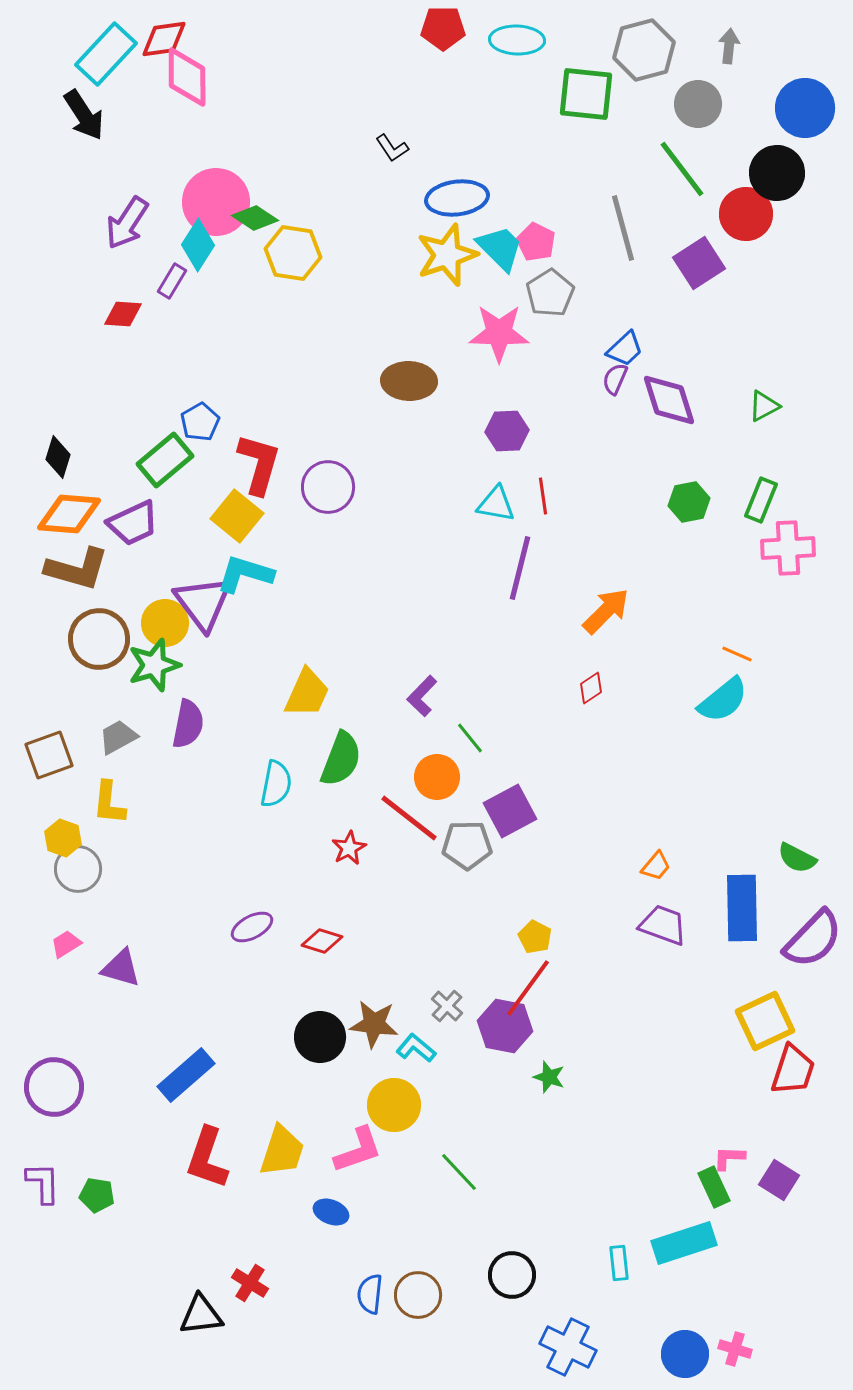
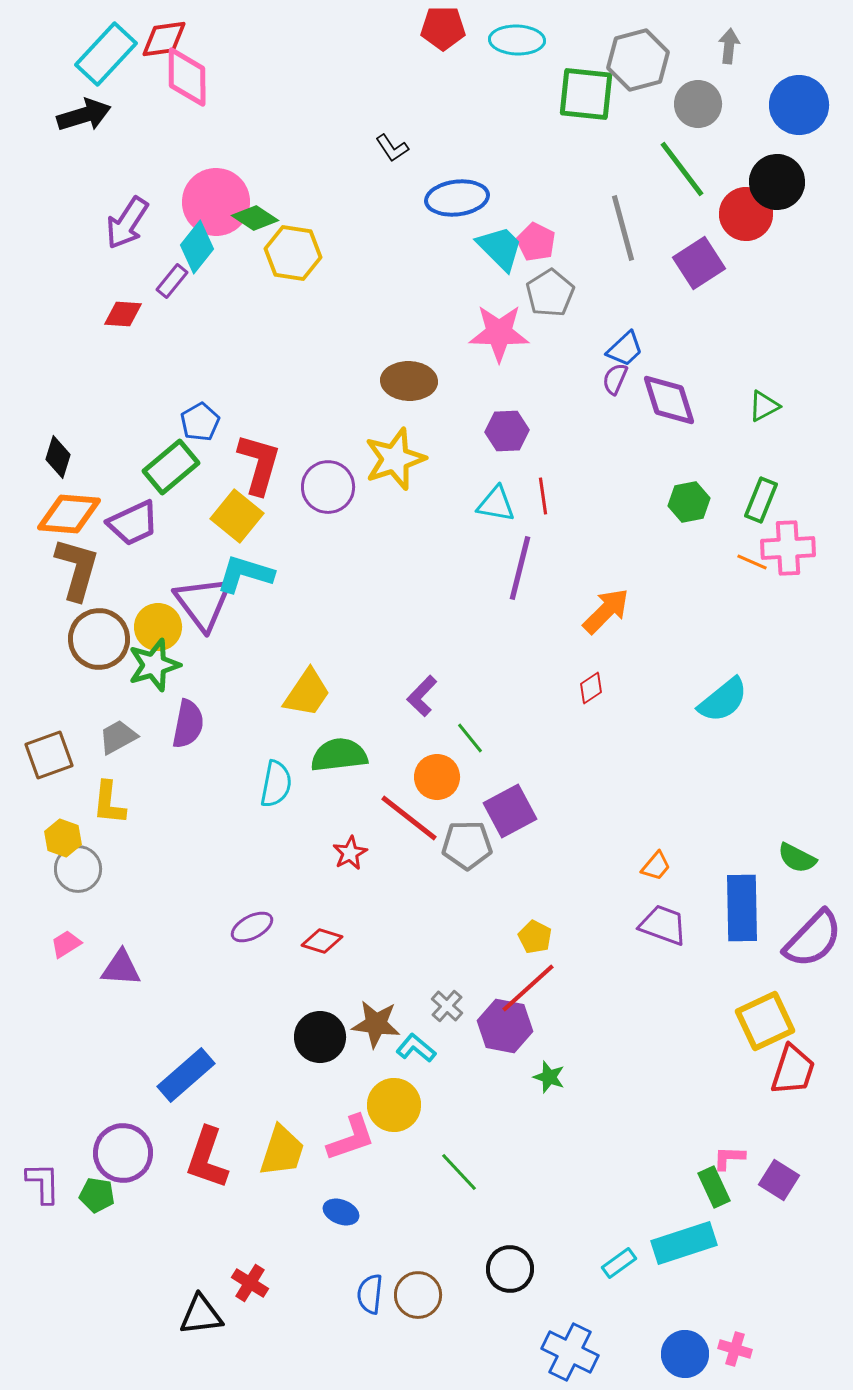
gray hexagon at (644, 50): moved 6 px left, 10 px down
blue circle at (805, 108): moved 6 px left, 3 px up
black arrow at (84, 115): rotated 74 degrees counterclockwise
black circle at (777, 173): moved 9 px down
cyan diamond at (198, 245): moved 1 px left, 2 px down; rotated 6 degrees clockwise
yellow star at (447, 255): moved 52 px left, 204 px down
purple rectangle at (172, 281): rotated 8 degrees clockwise
green rectangle at (165, 460): moved 6 px right, 7 px down
brown L-shape at (77, 569): rotated 90 degrees counterclockwise
yellow circle at (165, 623): moved 7 px left, 4 px down
orange line at (737, 654): moved 15 px right, 92 px up
yellow trapezoid at (307, 693): rotated 10 degrees clockwise
green semicircle at (341, 759): moved 2 px left, 4 px up; rotated 118 degrees counterclockwise
red star at (349, 848): moved 1 px right, 5 px down
purple triangle at (121, 968): rotated 12 degrees counterclockwise
red line at (528, 988): rotated 12 degrees clockwise
brown star at (374, 1024): moved 2 px right
purple circle at (54, 1087): moved 69 px right, 66 px down
pink L-shape at (358, 1150): moved 7 px left, 12 px up
blue ellipse at (331, 1212): moved 10 px right
cyan rectangle at (619, 1263): rotated 60 degrees clockwise
black circle at (512, 1275): moved 2 px left, 6 px up
blue cross at (568, 1347): moved 2 px right, 5 px down
